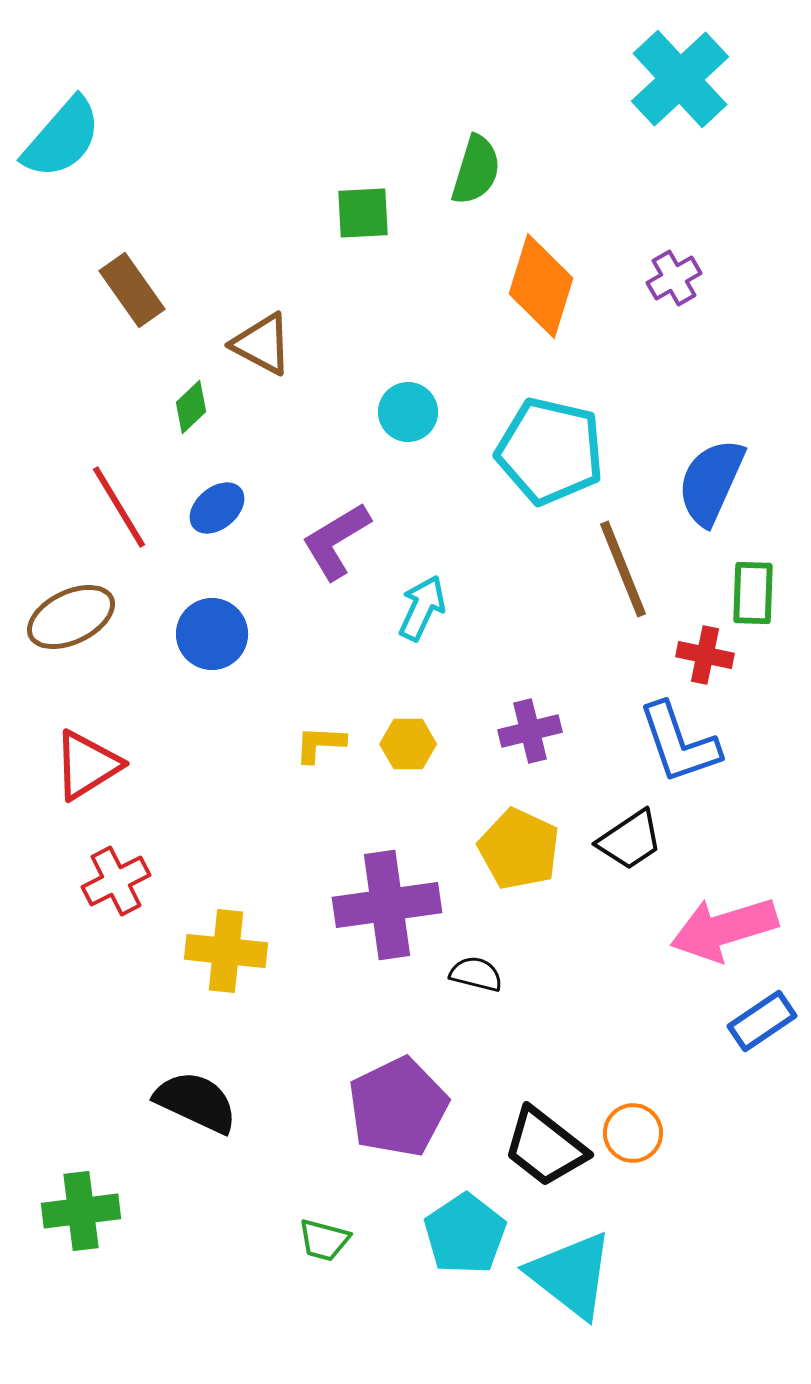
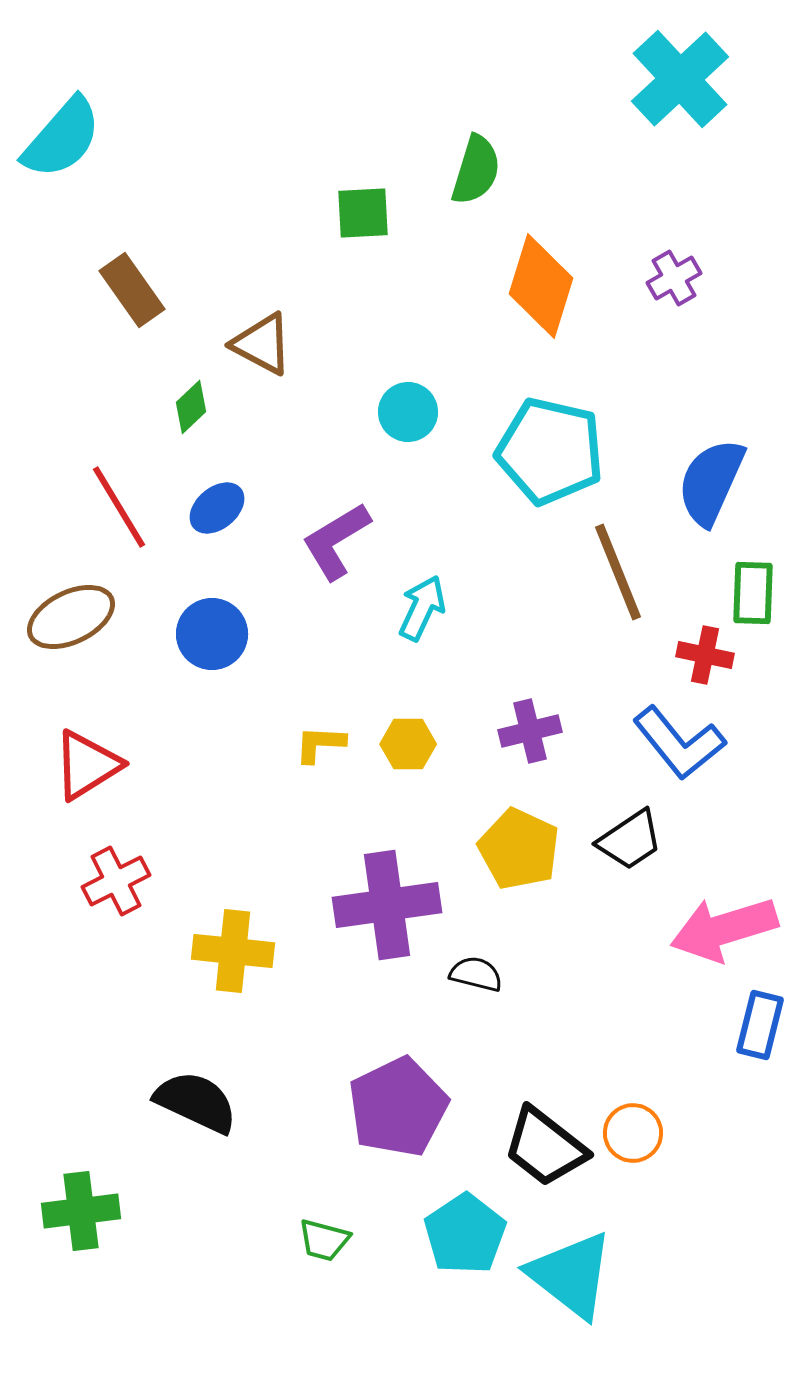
brown line at (623, 569): moved 5 px left, 3 px down
blue L-shape at (679, 743): rotated 20 degrees counterclockwise
yellow cross at (226, 951): moved 7 px right
blue rectangle at (762, 1021): moved 2 px left, 4 px down; rotated 42 degrees counterclockwise
